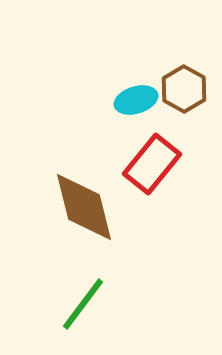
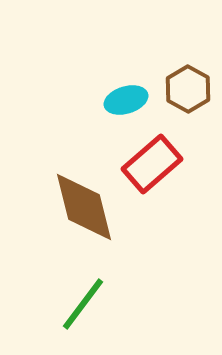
brown hexagon: moved 4 px right
cyan ellipse: moved 10 px left
red rectangle: rotated 10 degrees clockwise
